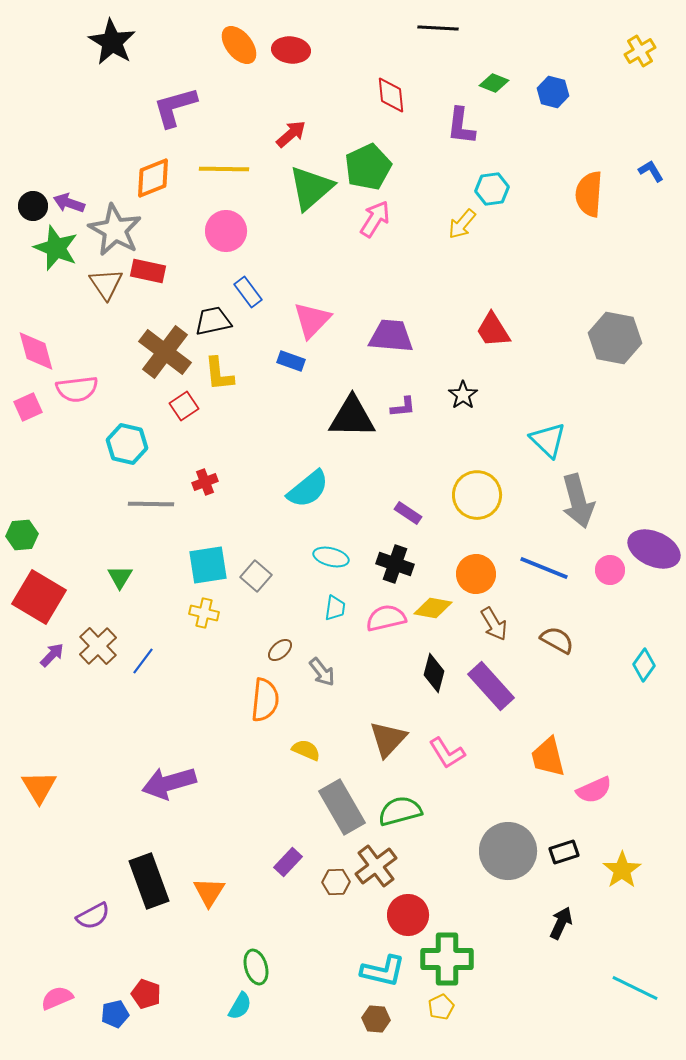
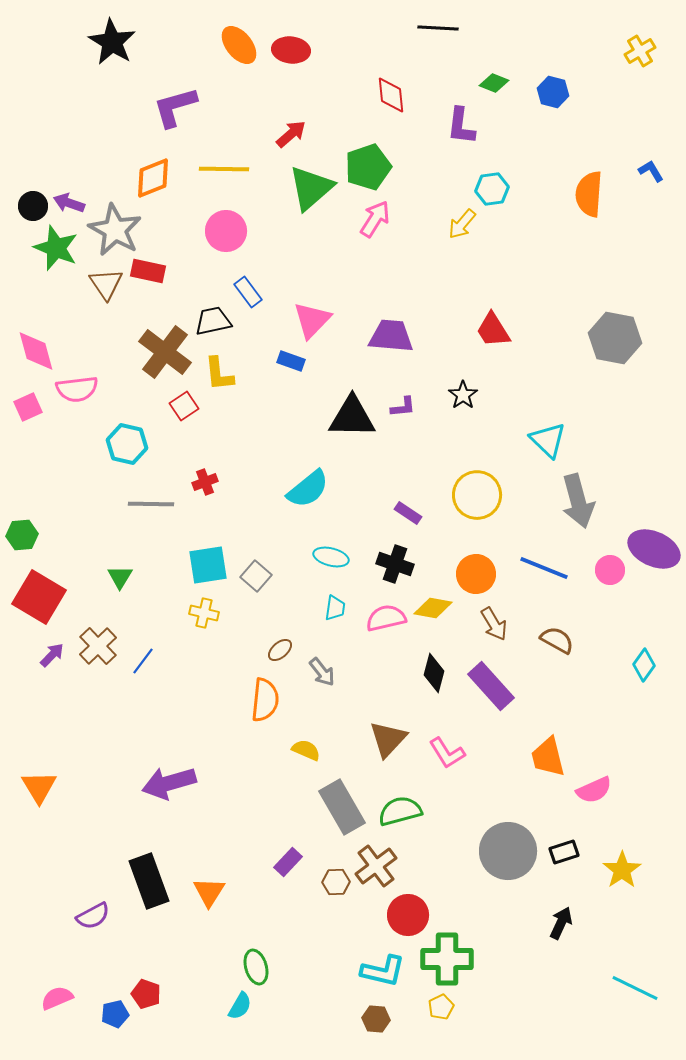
green pentagon at (368, 167): rotated 6 degrees clockwise
